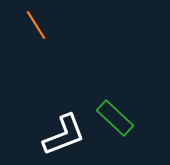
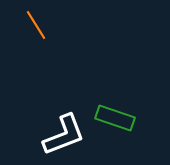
green rectangle: rotated 24 degrees counterclockwise
